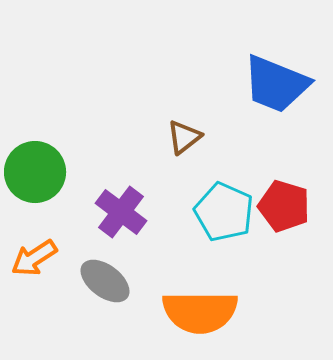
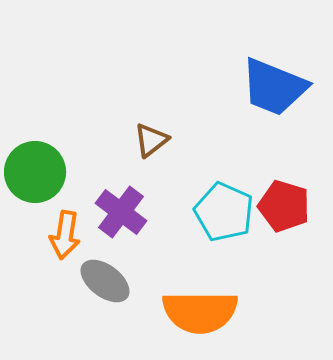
blue trapezoid: moved 2 px left, 3 px down
brown triangle: moved 33 px left, 3 px down
orange arrow: moved 31 px right, 23 px up; rotated 48 degrees counterclockwise
